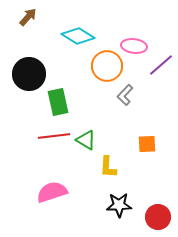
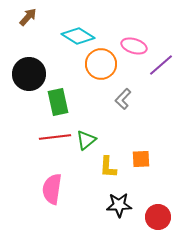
pink ellipse: rotated 10 degrees clockwise
orange circle: moved 6 px left, 2 px up
gray L-shape: moved 2 px left, 4 px down
red line: moved 1 px right, 1 px down
green triangle: rotated 50 degrees clockwise
orange square: moved 6 px left, 15 px down
pink semicircle: moved 3 px up; rotated 64 degrees counterclockwise
